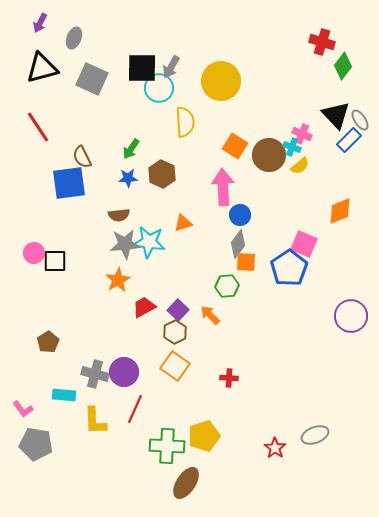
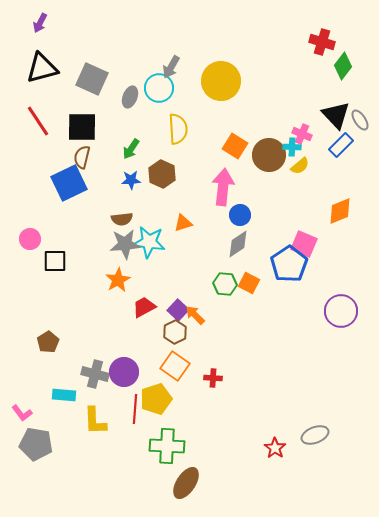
gray ellipse at (74, 38): moved 56 px right, 59 px down
black square at (142, 68): moved 60 px left, 59 px down
yellow semicircle at (185, 122): moved 7 px left, 7 px down
red line at (38, 127): moved 6 px up
blue rectangle at (349, 140): moved 8 px left, 5 px down
cyan cross at (292, 147): rotated 18 degrees counterclockwise
brown semicircle at (82, 157): rotated 40 degrees clockwise
blue star at (128, 178): moved 3 px right, 2 px down
blue square at (69, 183): rotated 18 degrees counterclockwise
pink arrow at (223, 187): rotated 9 degrees clockwise
brown semicircle at (119, 215): moved 3 px right, 4 px down
gray diamond at (238, 244): rotated 20 degrees clockwise
pink circle at (34, 253): moved 4 px left, 14 px up
orange square at (246, 262): moved 3 px right, 21 px down; rotated 25 degrees clockwise
blue pentagon at (289, 268): moved 4 px up
green hexagon at (227, 286): moved 2 px left, 2 px up; rotated 10 degrees clockwise
orange arrow at (210, 315): moved 15 px left
purple circle at (351, 316): moved 10 px left, 5 px up
red cross at (229, 378): moved 16 px left
pink L-shape at (23, 409): moved 1 px left, 4 px down
red line at (135, 409): rotated 20 degrees counterclockwise
yellow pentagon at (204, 436): moved 48 px left, 37 px up
